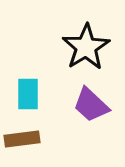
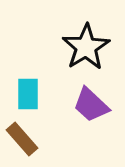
brown rectangle: rotated 56 degrees clockwise
